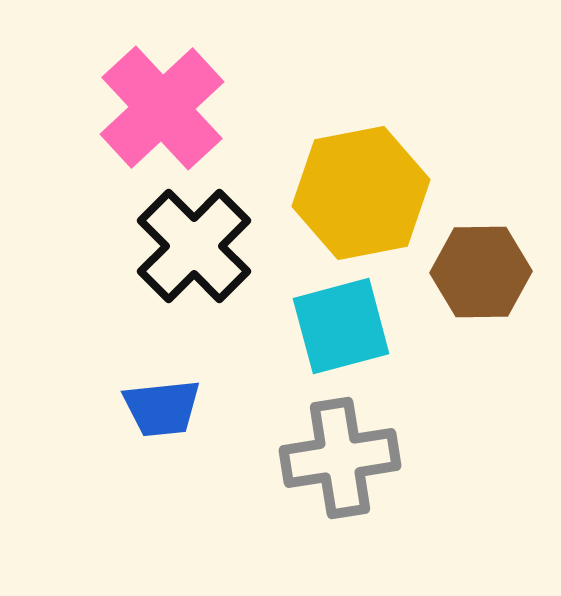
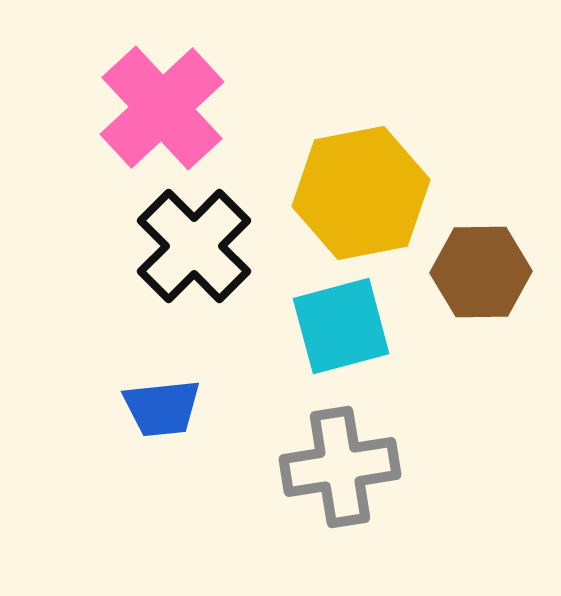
gray cross: moved 9 px down
